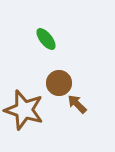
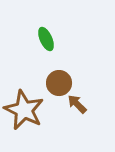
green ellipse: rotated 15 degrees clockwise
brown star: rotated 9 degrees clockwise
